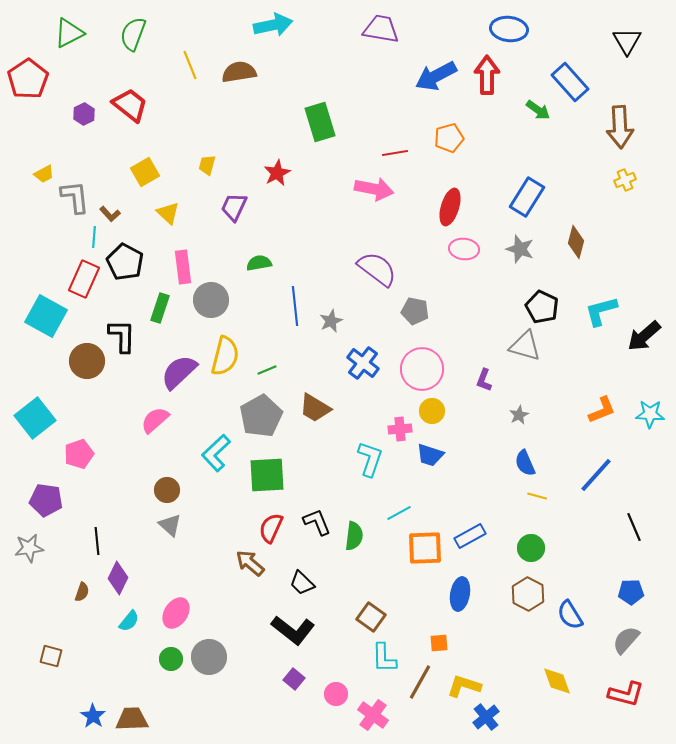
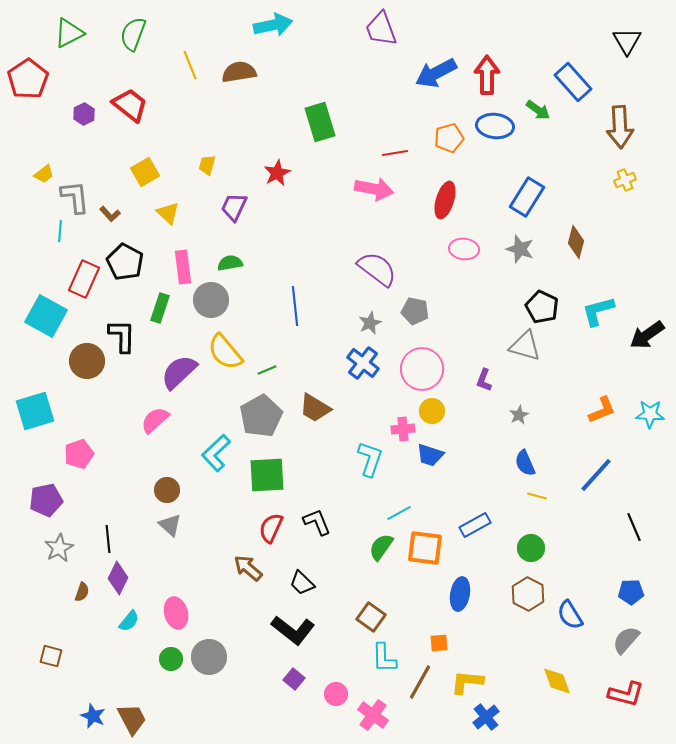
purple trapezoid at (381, 29): rotated 120 degrees counterclockwise
blue ellipse at (509, 29): moved 14 px left, 97 px down
blue arrow at (436, 76): moved 3 px up
blue rectangle at (570, 82): moved 3 px right
yellow trapezoid at (44, 174): rotated 10 degrees counterclockwise
red ellipse at (450, 207): moved 5 px left, 7 px up
cyan line at (94, 237): moved 34 px left, 6 px up
green semicircle at (259, 263): moved 29 px left
cyan L-shape at (601, 311): moved 3 px left
gray star at (331, 321): moved 39 px right, 2 px down
black arrow at (644, 336): moved 3 px right, 1 px up; rotated 6 degrees clockwise
yellow semicircle at (225, 356): moved 4 px up; rotated 126 degrees clockwise
cyan square at (35, 418): moved 7 px up; rotated 21 degrees clockwise
pink cross at (400, 429): moved 3 px right
purple pentagon at (46, 500): rotated 20 degrees counterclockwise
green semicircle at (354, 536): moved 27 px right, 11 px down; rotated 152 degrees counterclockwise
blue rectangle at (470, 536): moved 5 px right, 11 px up
black line at (97, 541): moved 11 px right, 2 px up
gray star at (29, 548): moved 30 px right; rotated 20 degrees counterclockwise
orange square at (425, 548): rotated 9 degrees clockwise
brown arrow at (250, 563): moved 2 px left, 5 px down
pink ellipse at (176, 613): rotated 48 degrees counterclockwise
yellow L-shape at (464, 686): moved 3 px right, 4 px up; rotated 12 degrees counterclockwise
blue star at (93, 716): rotated 10 degrees counterclockwise
brown trapezoid at (132, 719): rotated 64 degrees clockwise
